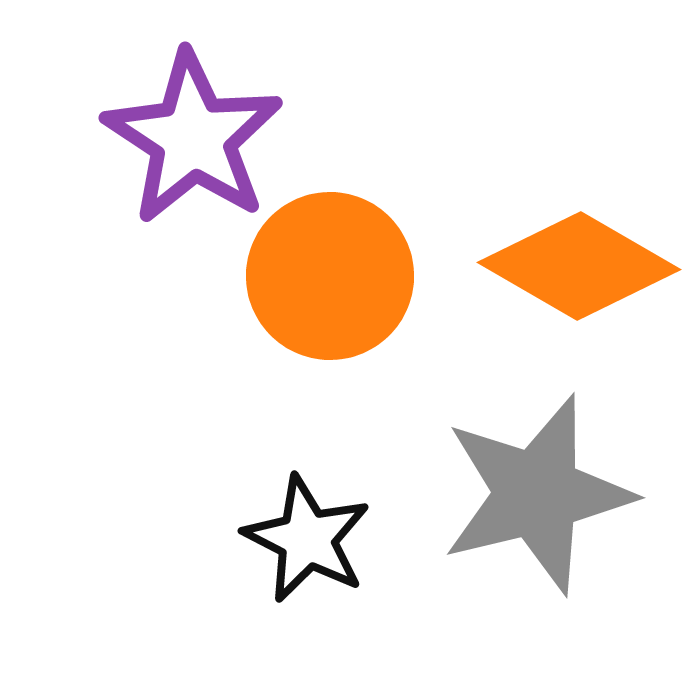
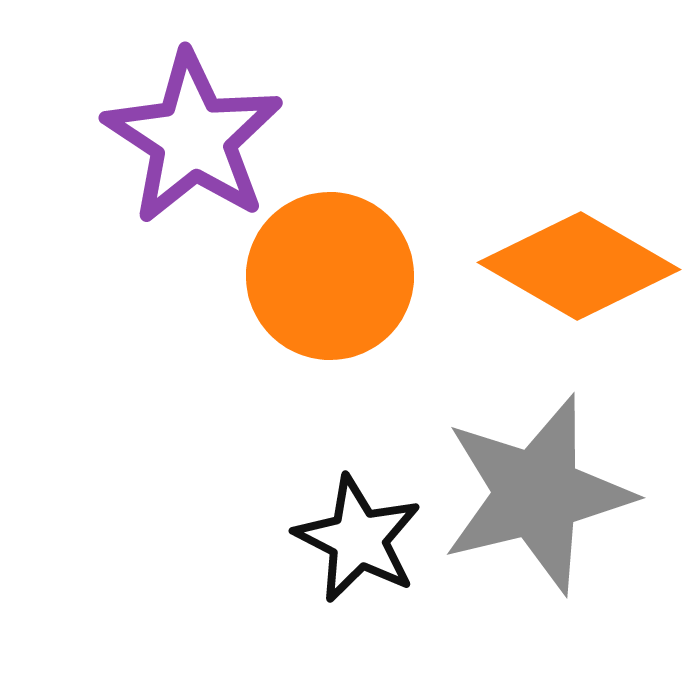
black star: moved 51 px right
